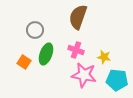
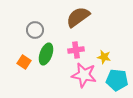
brown semicircle: rotated 35 degrees clockwise
pink cross: rotated 28 degrees counterclockwise
